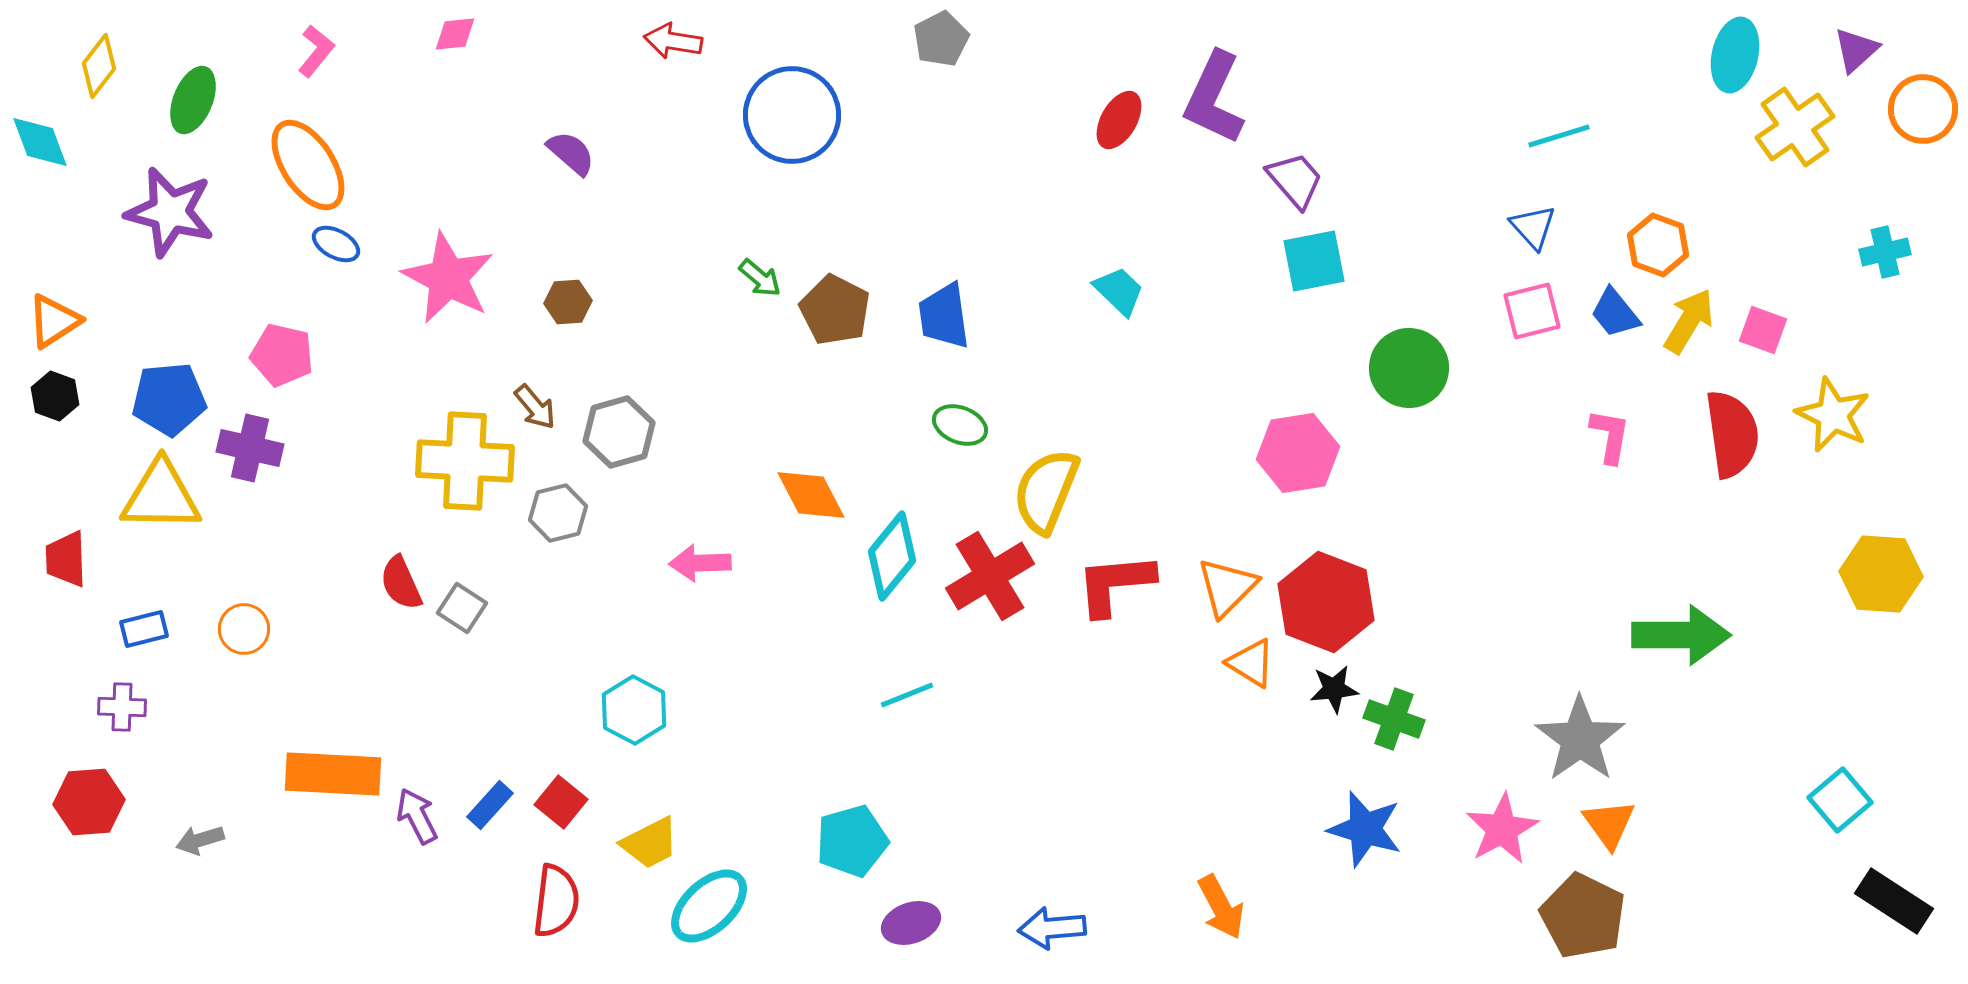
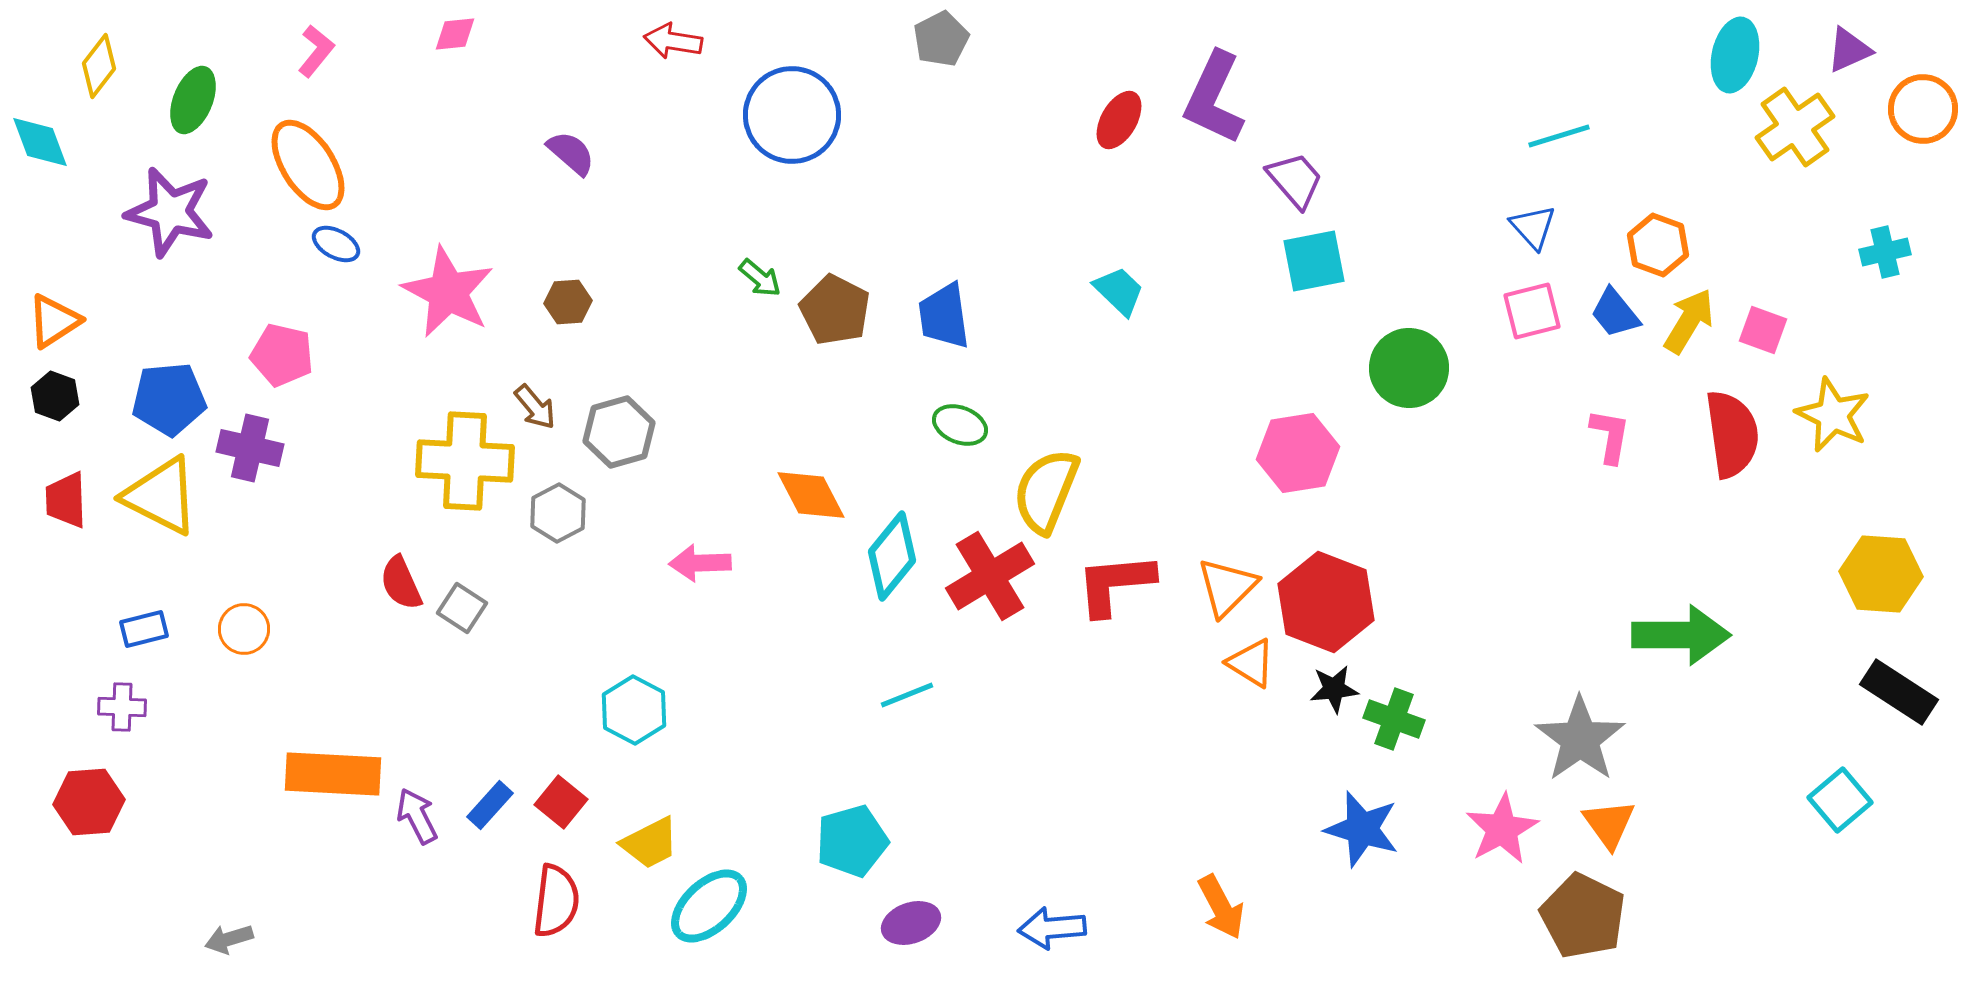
purple triangle at (1856, 50): moved 7 px left; rotated 18 degrees clockwise
pink star at (448, 278): moved 14 px down
yellow triangle at (161, 496): rotated 26 degrees clockwise
gray hexagon at (558, 513): rotated 14 degrees counterclockwise
red trapezoid at (66, 559): moved 59 px up
blue star at (1365, 829): moved 3 px left
gray arrow at (200, 840): moved 29 px right, 99 px down
black rectangle at (1894, 901): moved 5 px right, 209 px up
